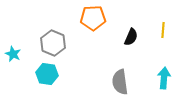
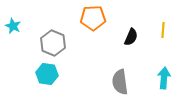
cyan star: moved 28 px up
